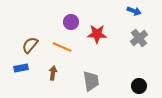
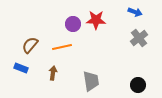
blue arrow: moved 1 px right, 1 px down
purple circle: moved 2 px right, 2 px down
red star: moved 1 px left, 14 px up
orange line: rotated 36 degrees counterclockwise
blue rectangle: rotated 32 degrees clockwise
black circle: moved 1 px left, 1 px up
